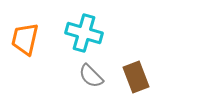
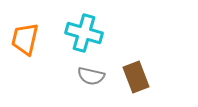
gray semicircle: rotated 32 degrees counterclockwise
